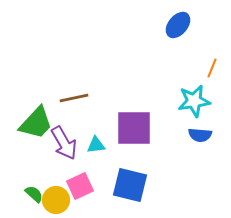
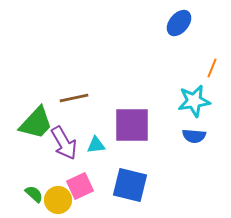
blue ellipse: moved 1 px right, 2 px up
purple square: moved 2 px left, 3 px up
blue semicircle: moved 6 px left, 1 px down
yellow circle: moved 2 px right
